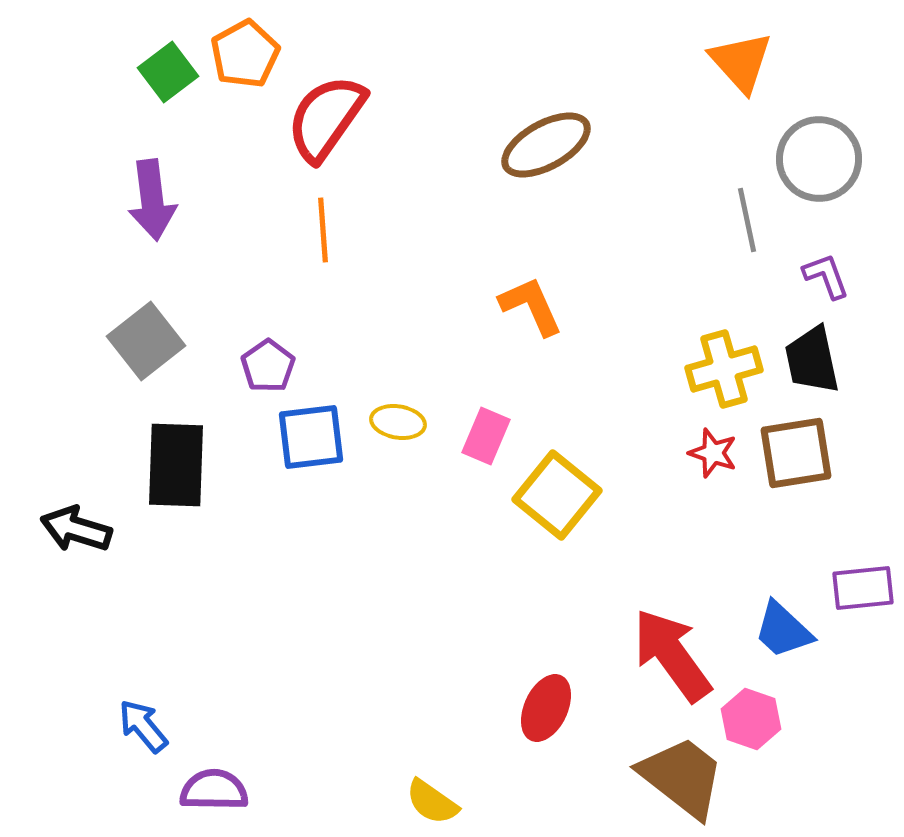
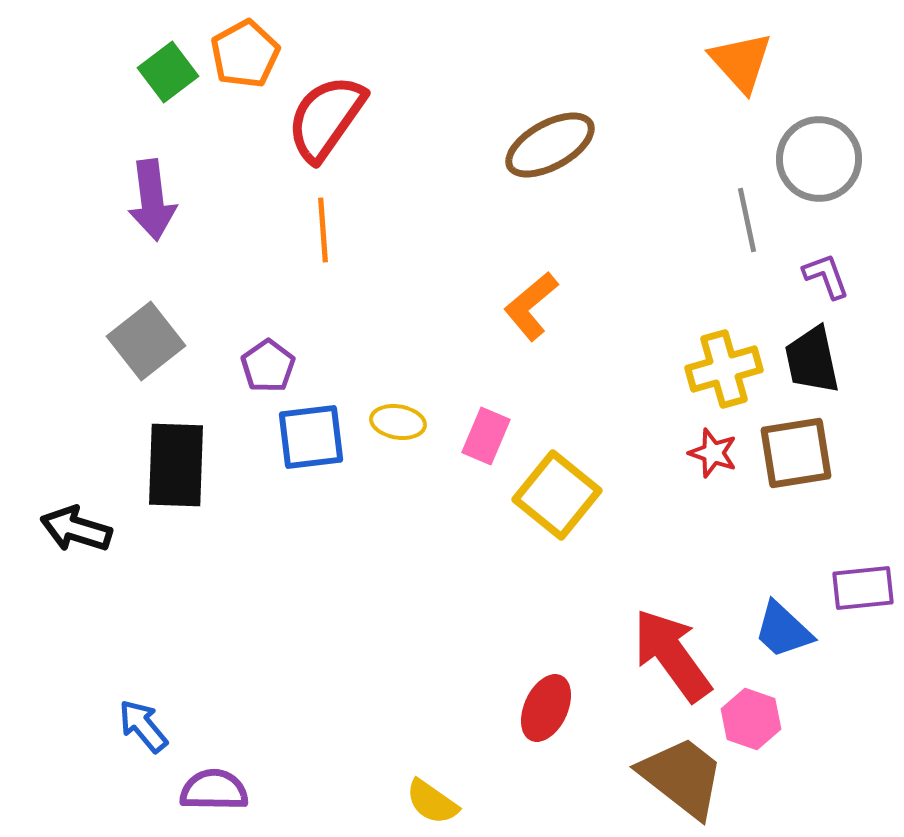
brown ellipse: moved 4 px right
orange L-shape: rotated 106 degrees counterclockwise
